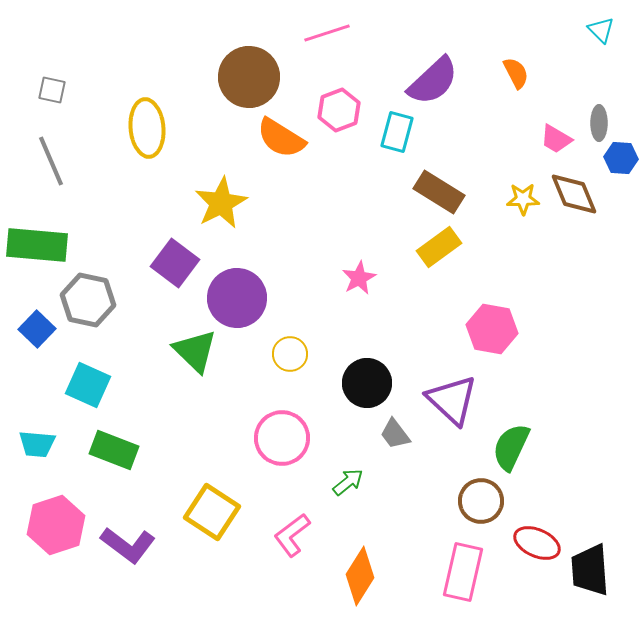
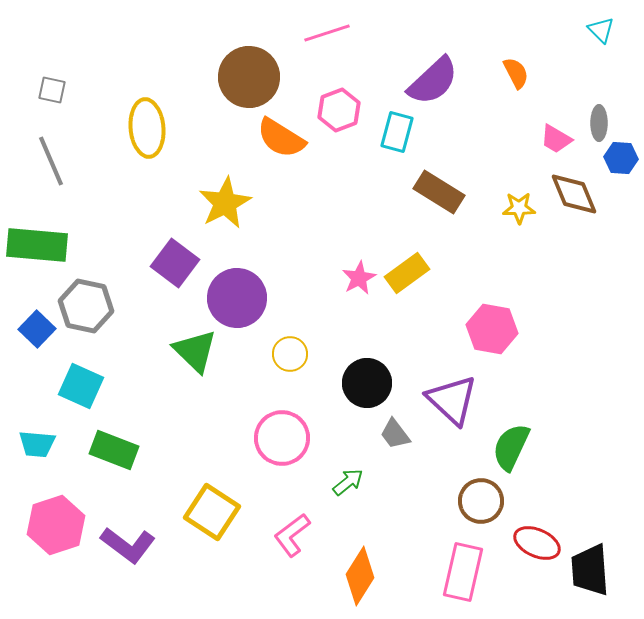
yellow star at (523, 199): moved 4 px left, 9 px down
yellow star at (221, 203): moved 4 px right
yellow rectangle at (439, 247): moved 32 px left, 26 px down
gray hexagon at (88, 300): moved 2 px left, 6 px down
cyan square at (88, 385): moved 7 px left, 1 px down
